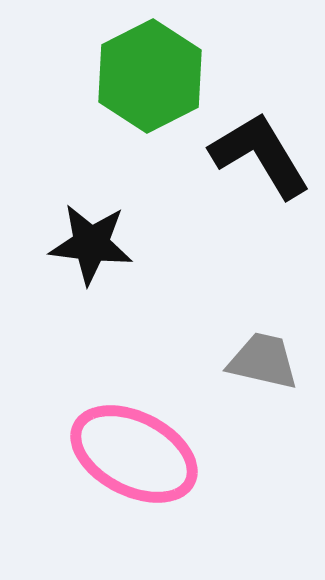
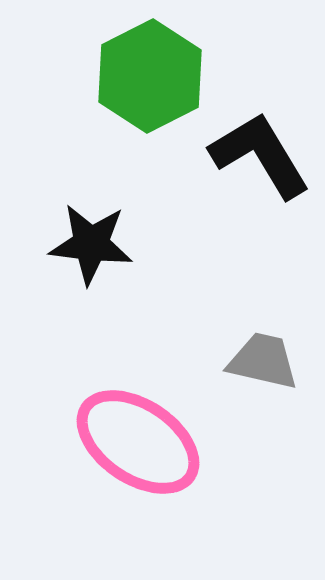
pink ellipse: moved 4 px right, 12 px up; rotated 7 degrees clockwise
